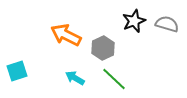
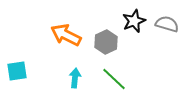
gray hexagon: moved 3 px right, 6 px up
cyan square: rotated 10 degrees clockwise
cyan arrow: rotated 66 degrees clockwise
